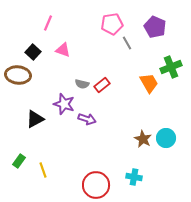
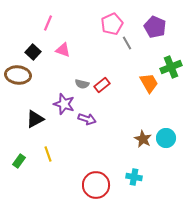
pink pentagon: rotated 15 degrees counterclockwise
yellow line: moved 5 px right, 16 px up
